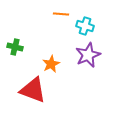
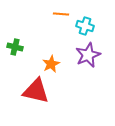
red triangle: moved 3 px right, 1 px down; rotated 8 degrees counterclockwise
